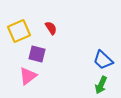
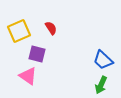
pink triangle: rotated 48 degrees counterclockwise
